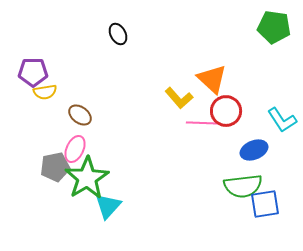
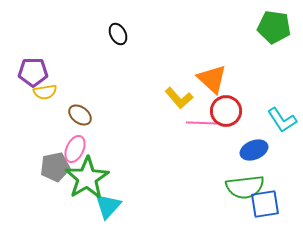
green semicircle: moved 2 px right, 1 px down
